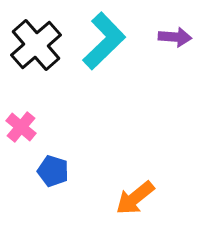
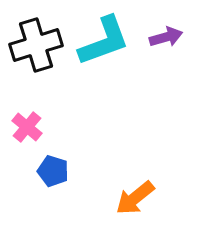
purple arrow: moved 9 px left; rotated 20 degrees counterclockwise
cyan L-shape: rotated 24 degrees clockwise
black cross: rotated 24 degrees clockwise
pink cross: moved 6 px right
